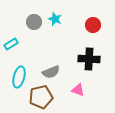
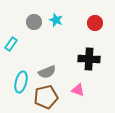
cyan star: moved 1 px right, 1 px down
red circle: moved 2 px right, 2 px up
cyan rectangle: rotated 24 degrees counterclockwise
gray semicircle: moved 4 px left
cyan ellipse: moved 2 px right, 5 px down
brown pentagon: moved 5 px right
